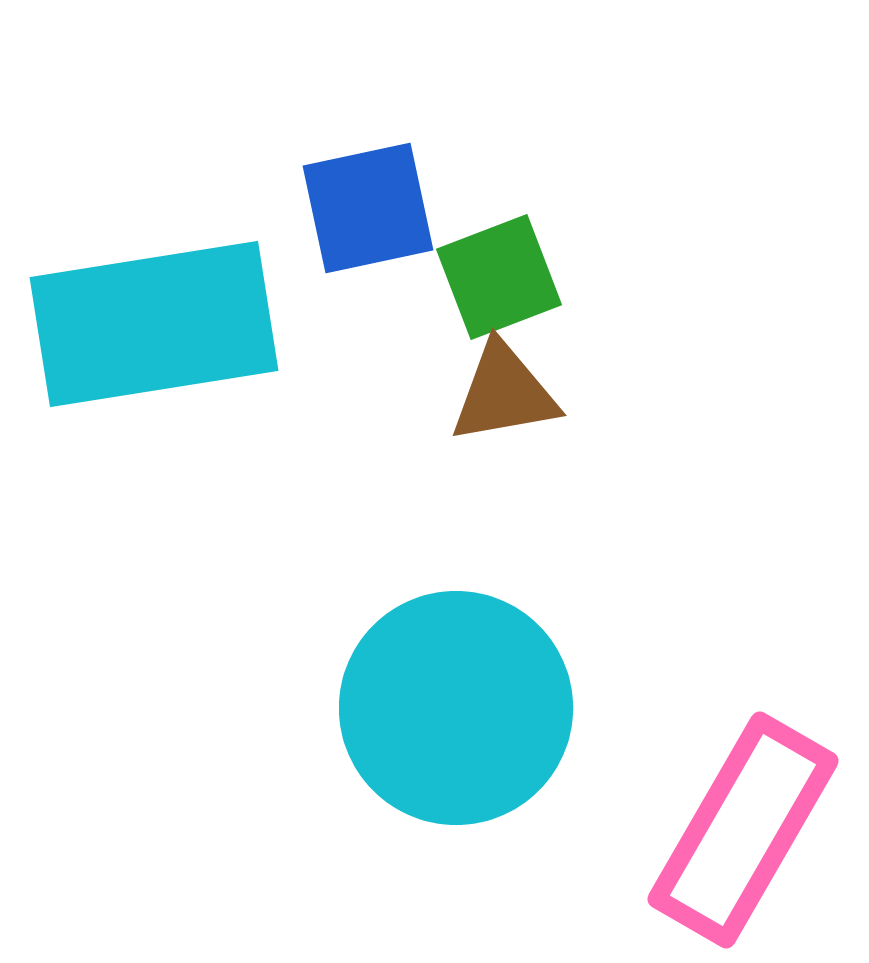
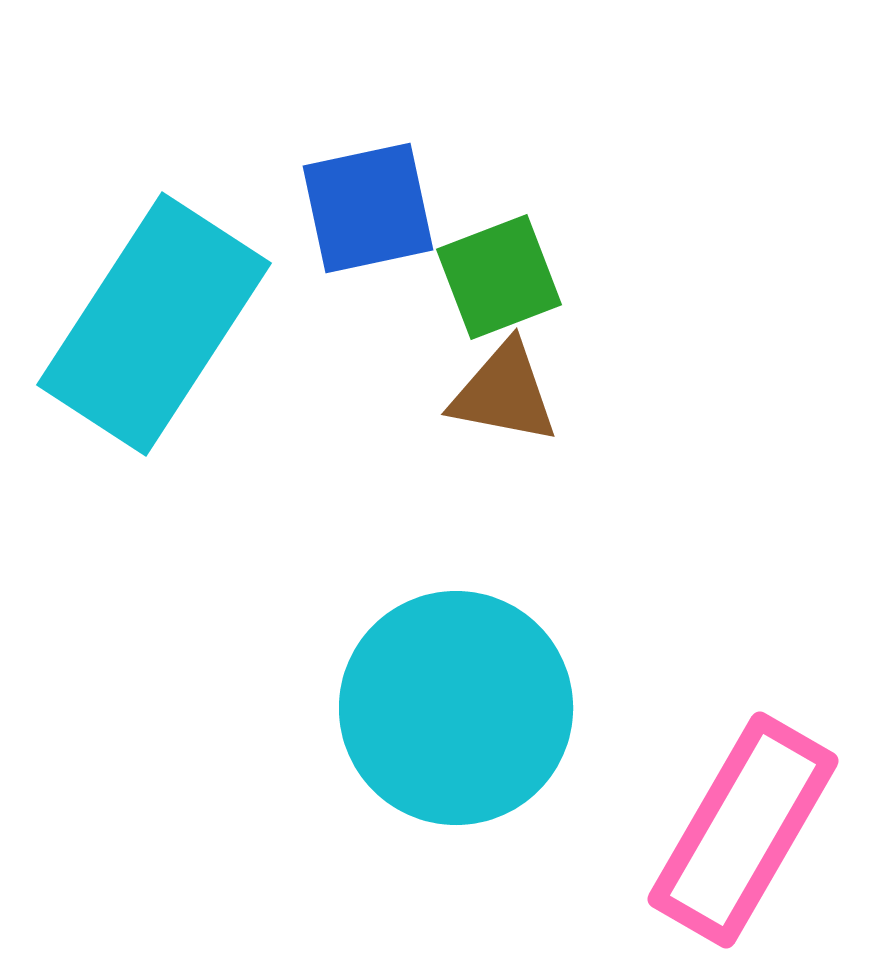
cyan rectangle: rotated 48 degrees counterclockwise
brown triangle: rotated 21 degrees clockwise
